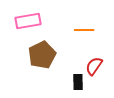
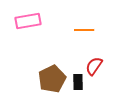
brown pentagon: moved 10 px right, 24 px down
